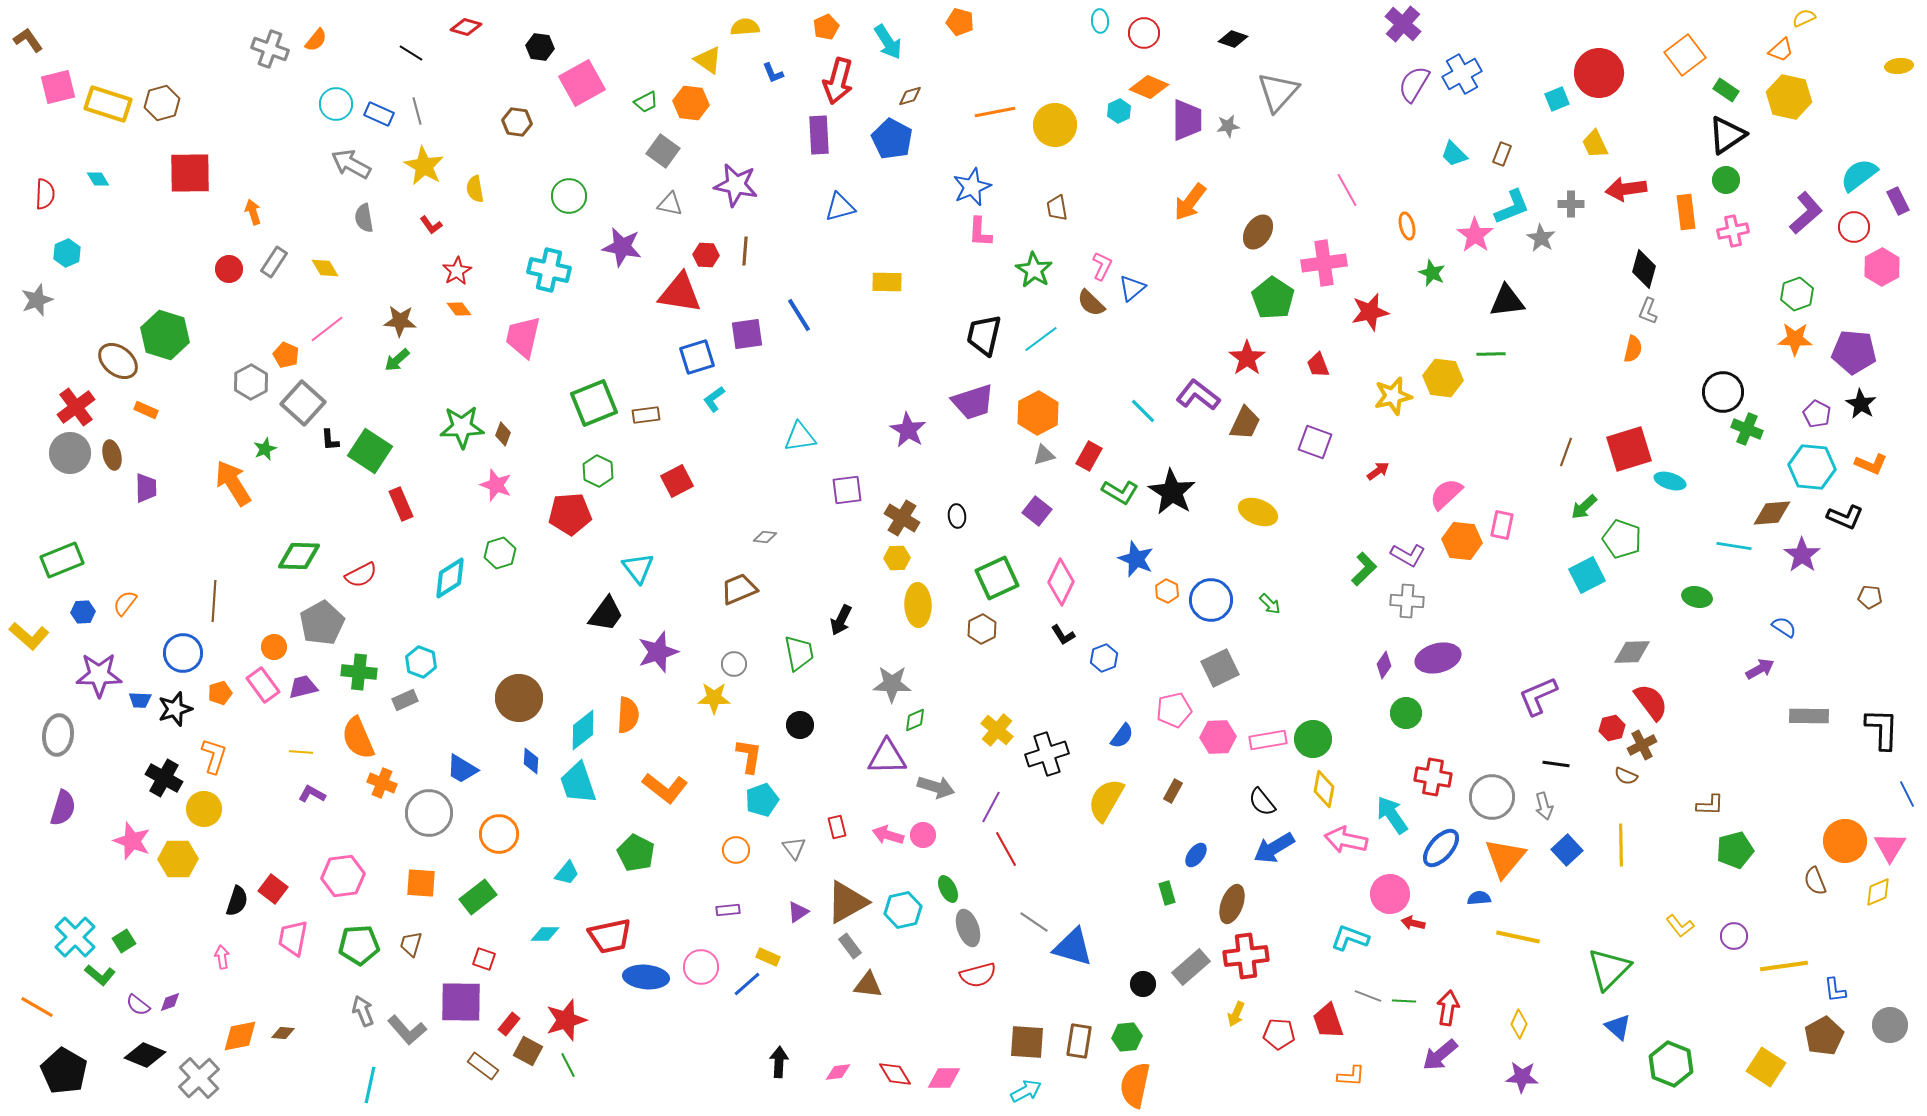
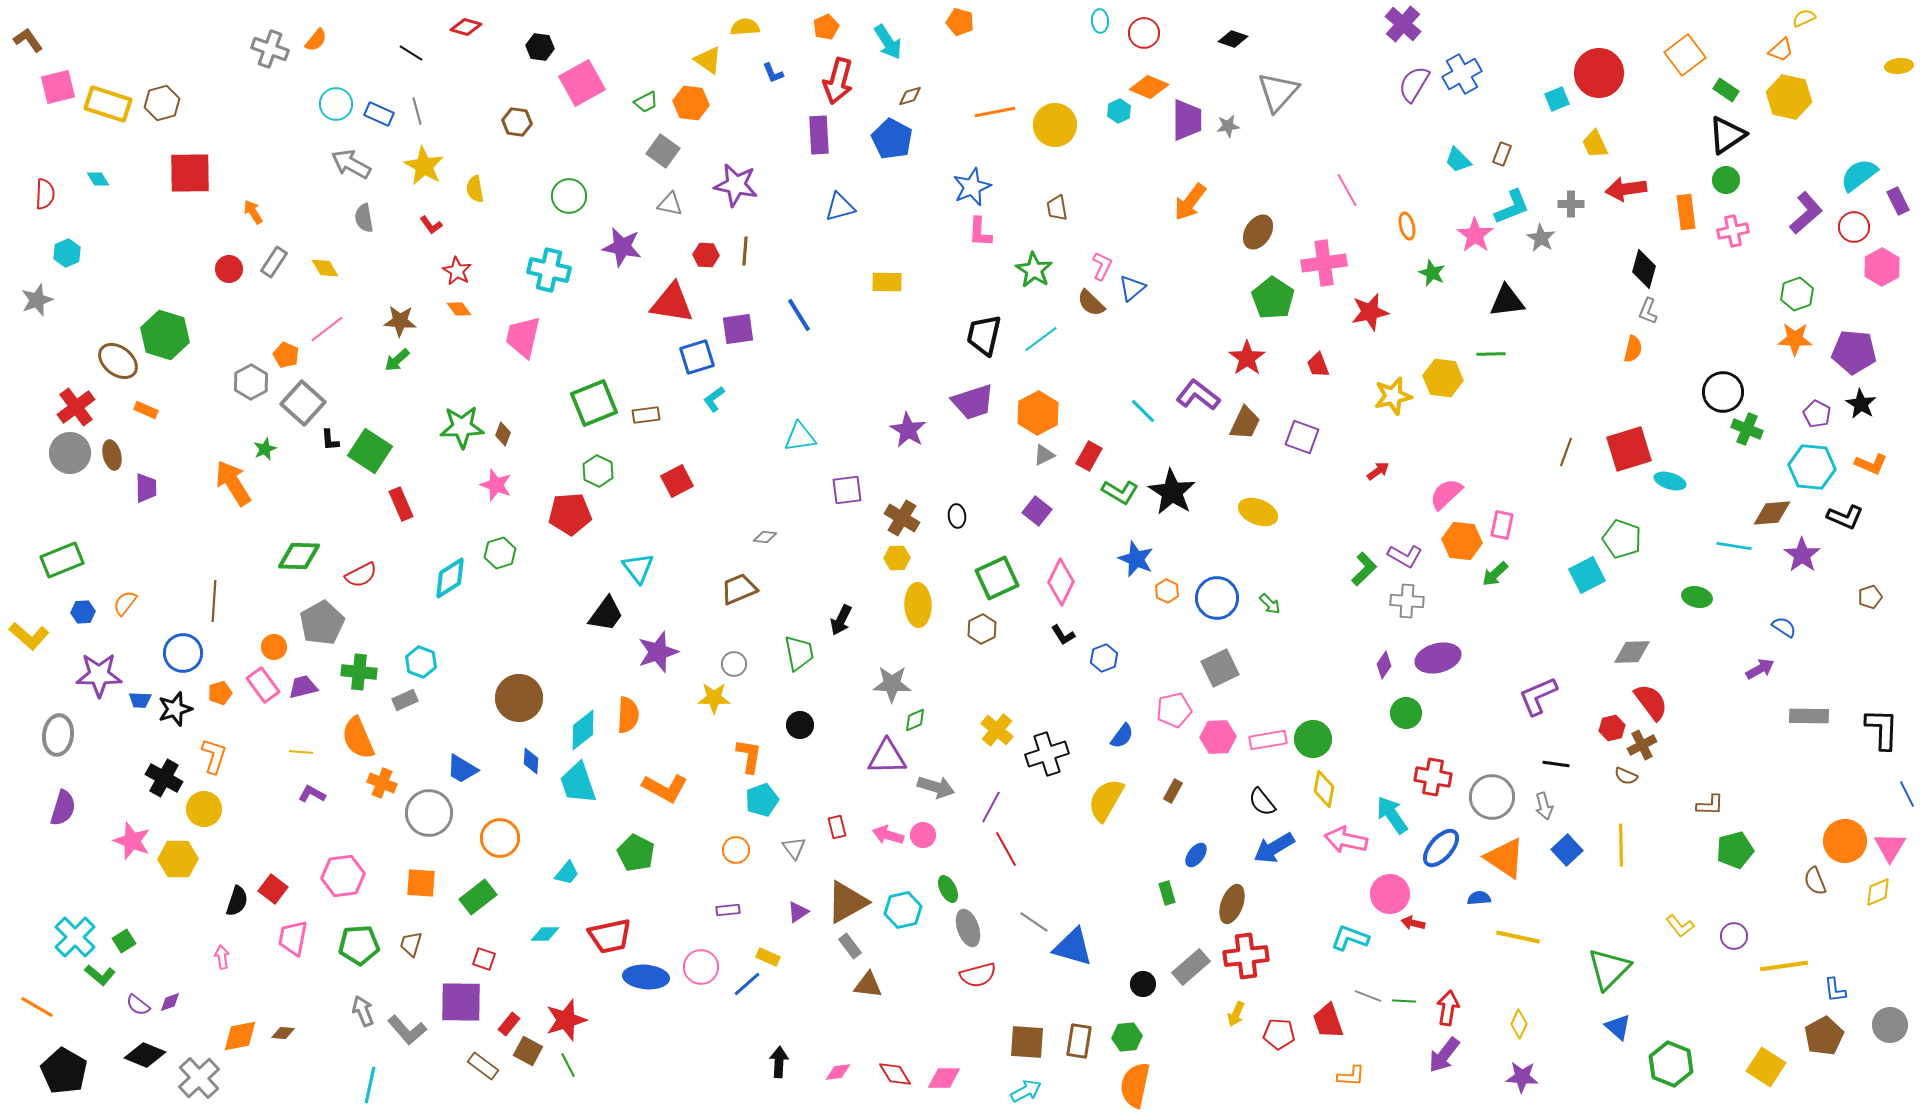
cyan trapezoid at (1454, 154): moved 4 px right, 6 px down
orange arrow at (253, 212): rotated 15 degrees counterclockwise
red star at (457, 271): rotated 12 degrees counterclockwise
red triangle at (680, 293): moved 8 px left, 10 px down
purple square at (747, 334): moved 9 px left, 5 px up
purple square at (1315, 442): moved 13 px left, 5 px up
gray triangle at (1044, 455): rotated 10 degrees counterclockwise
green arrow at (1584, 507): moved 89 px left, 67 px down
purple L-shape at (1408, 555): moved 3 px left, 1 px down
brown pentagon at (1870, 597): rotated 25 degrees counterclockwise
blue circle at (1211, 600): moved 6 px right, 2 px up
orange L-shape at (665, 788): rotated 9 degrees counterclockwise
orange circle at (499, 834): moved 1 px right, 4 px down
orange triangle at (1505, 858): rotated 36 degrees counterclockwise
purple arrow at (1440, 1055): moved 4 px right; rotated 12 degrees counterclockwise
